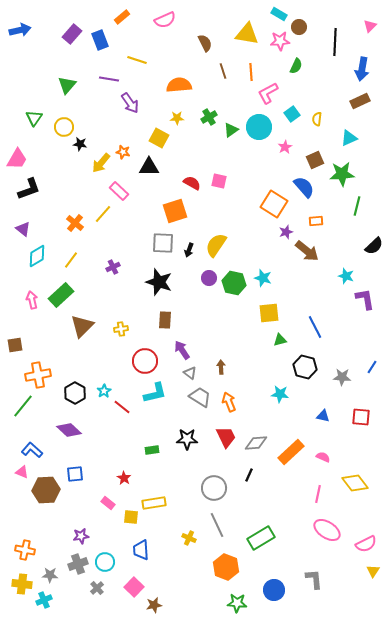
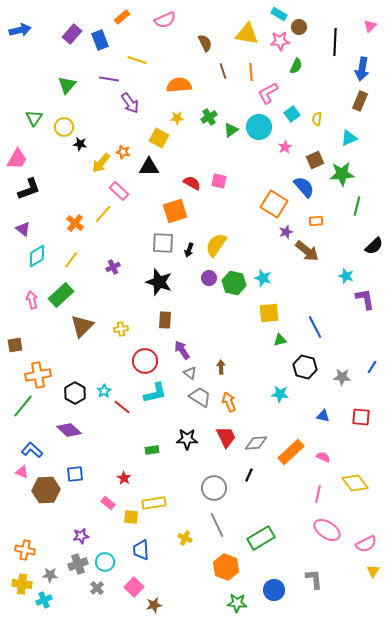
brown rectangle at (360, 101): rotated 42 degrees counterclockwise
yellow cross at (189, 538): moved 4 px left
